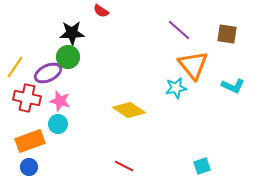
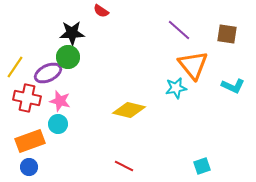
yellow diamond: rotated 20 degrees counterclockwise
